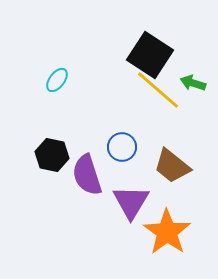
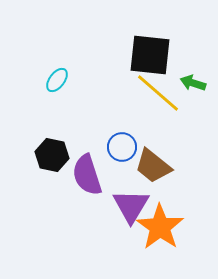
black square: rotated 27 degrees counterclockwise
yellow line: moved 3 px down
brown trapezoid: moved 19 px left
purple triangle: moved 4 px down
orange star: moved 7 px left, 5 px up
